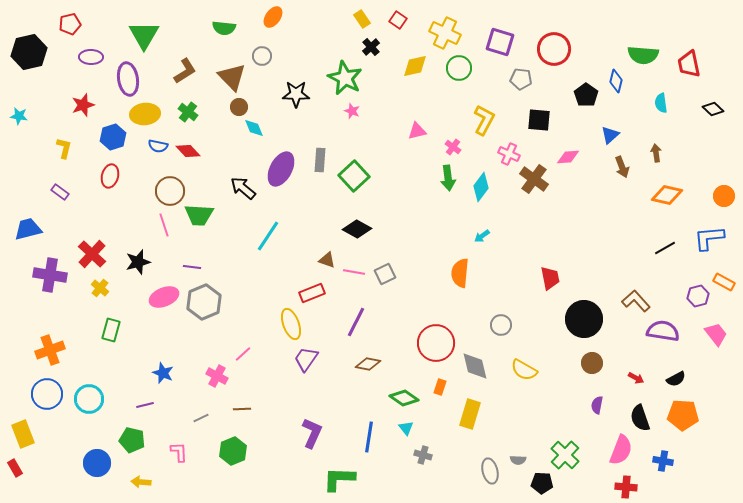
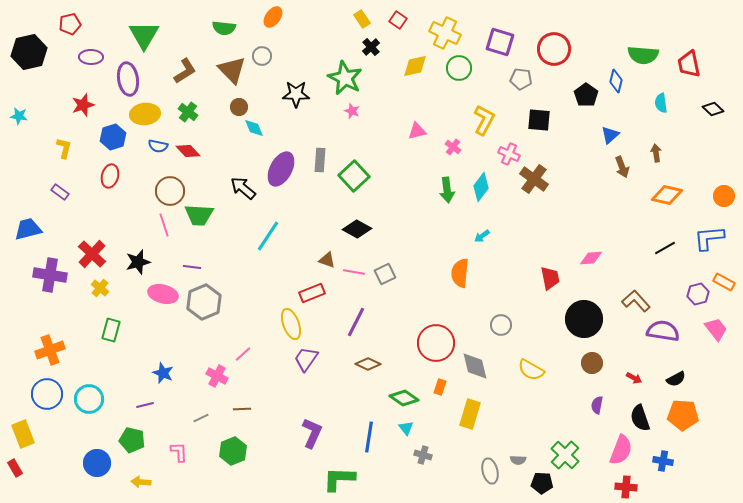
brown triangle at (232, 77): moved 7 px up
pink diamond at (568, 157): moved 23 px right, 101 px down
green arrow at (448, 178): moved 1 px left, 12 px down
purple hexagon at (698, 296): moved 2 px up
pink ellipse at (164, 297): moved 1 px left, 3 px up; rotated 36 degrees clockwise
pink trapezoid at (716, 334): moved 5 px up
brown diamond at (368, 364): rotated 15 degrees clockwise
yellow semicircle at (524, 370): moved 7 px right
red arrow at (636, 378): moved 2 px left
